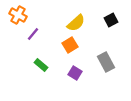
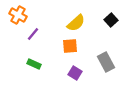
black square: rotated 16 degrees counterclockwise
orange square: moved 1 px down; rotated 28 degrees clockwise
green rectangle: moved 7 px left, 1 px up; rotated 16 degrees counterclockwise
